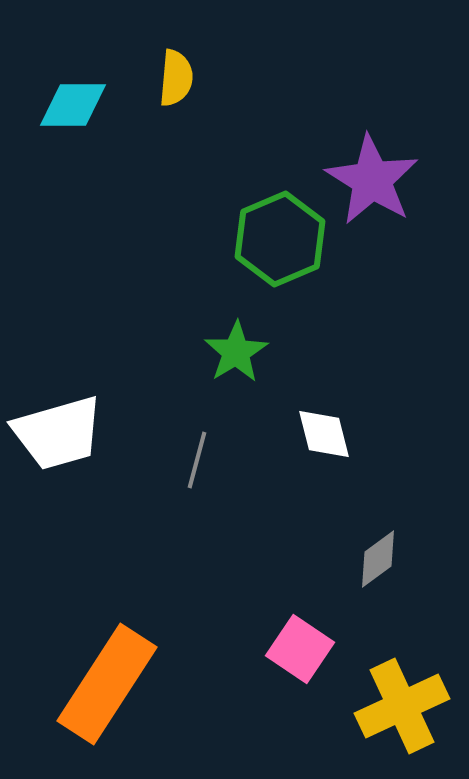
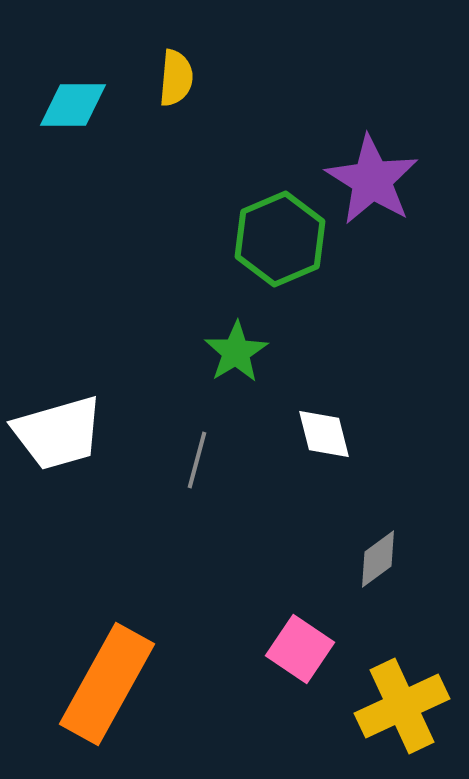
orange rectangle: rotated 4 degrees counterclockwise
